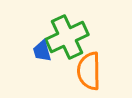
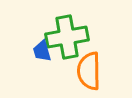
green cross: rotated 15 degrees clockwise
